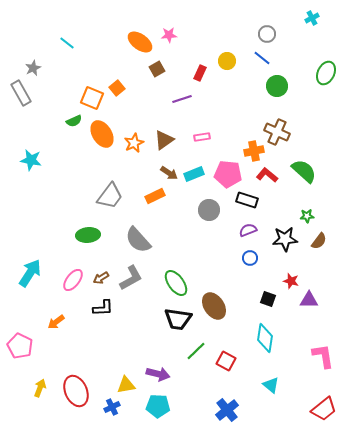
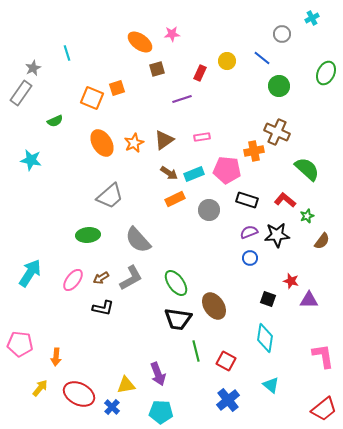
gray circle at (267, 34): moved 15 px right
pink star at (169, 35): moved 3 px right, 1 px up
cyan line at (67, 43): moved 10 px down; rotated 35 degrees clockwise
brown square at (157, 69): rotated 14 degrees clockwise
green circle at (277, 86): moved 2 px right
orange square at (117, 88): rotated 21 degrees clockwise
gray rectangle at (21, 93): rotated 65 degrees clockwise
green semicircle at (74, 121): moved 19 px left
orange ellipse at (102, 134): moved 9 px down
green semicircle at (304, 171): moved 3 px right, 2 px up
pink pentagon at (228, 174): moved 1 px left, 4 px up
red L-shape at (267, 175): moved 18 px right, 25 px down
gray trapezoid at (110, 196): rotated 12 degrees clockwise
orange rectangle at (155, 196): moved 20 px right, 3 px down
green star at (307, 216): rotated 16 degrees counterclockwise
purple semicircle at (248, 230): moved 1 px right, 2 px down
black star at (285, 239): moved 8 px left, 4 px up
brown semicircle at (319, 241): moved 3 px right
black L-shape at (103, 308): rotated 15 degrees clockwise
orange arrow at (56, 322): moved 35 px down; rotated 48 degrees counterclockwise
pink pentagon at (20, 346): moved 2 px up; rotated 20 degrees counterclockwise
green line at (196, 351): rotated 60 degrees counterclockwise
purple arrow at (158, 374): rotated 55 degrees clockwise
yellow arrow at (40, 388): rotated 18 degrees clockwise
red ellipse at (76, 391): moved 3 px right, 3 px down; rotated 40 degrees counterclockwise
cyan pentagon at (158, 406): moved 3 px right, 6 px down
blue cross at (112, 407): rotated 21 degrees counterclockwise
blue cross at (227, 410): moved 1 px right, 10 px up
